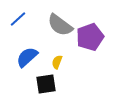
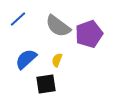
gray semicircle: moved 2 px left, 1 px down
purple pentagon: moved 1 px left, 3 px up
blue semicircle: moved 1 px left, 2 px down
yellow semicircle: moved 2 px up
